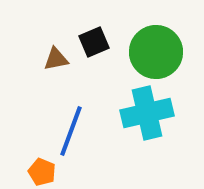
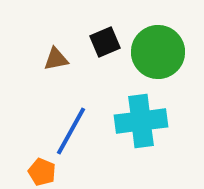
black square: moved 11 px right
green circle: moved 2 px right
cyan cross: moved 6 px left, 8 px down; rotated 6 degrees clockwise
blue line: rotated 9 degrees clockwise
